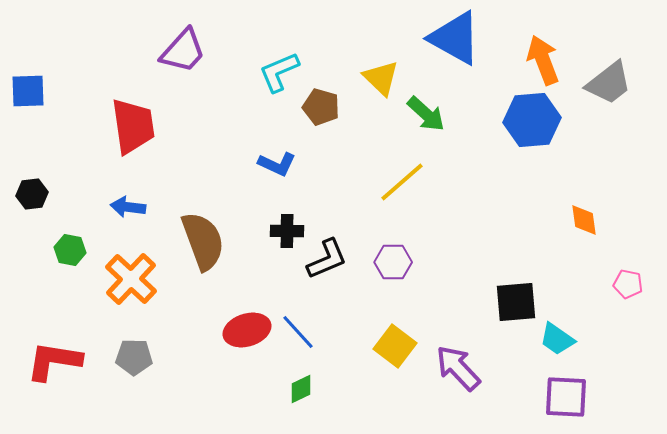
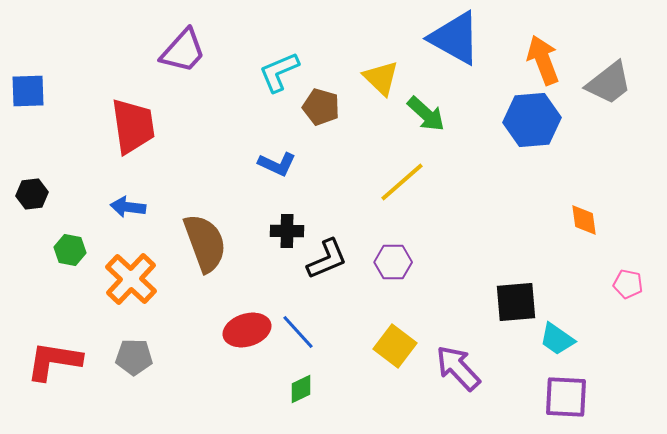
brown semicircle: moved 2 px right, 2 px down
